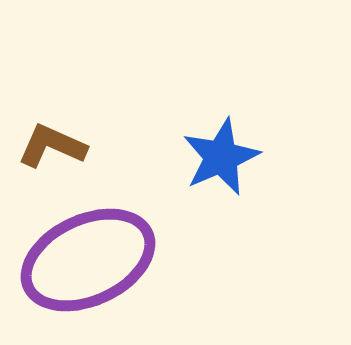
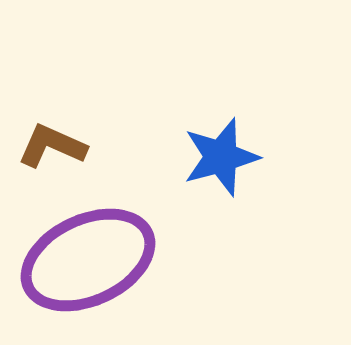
blue star: rotated 8 degrees clockwise
